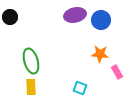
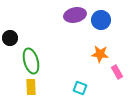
black circle: moved 21 px down
